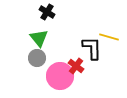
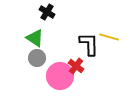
green triangle: moved 4 px left; rotated 18 degrees counterclockwise
black L-shape: moved 3 px left, 4 px up
